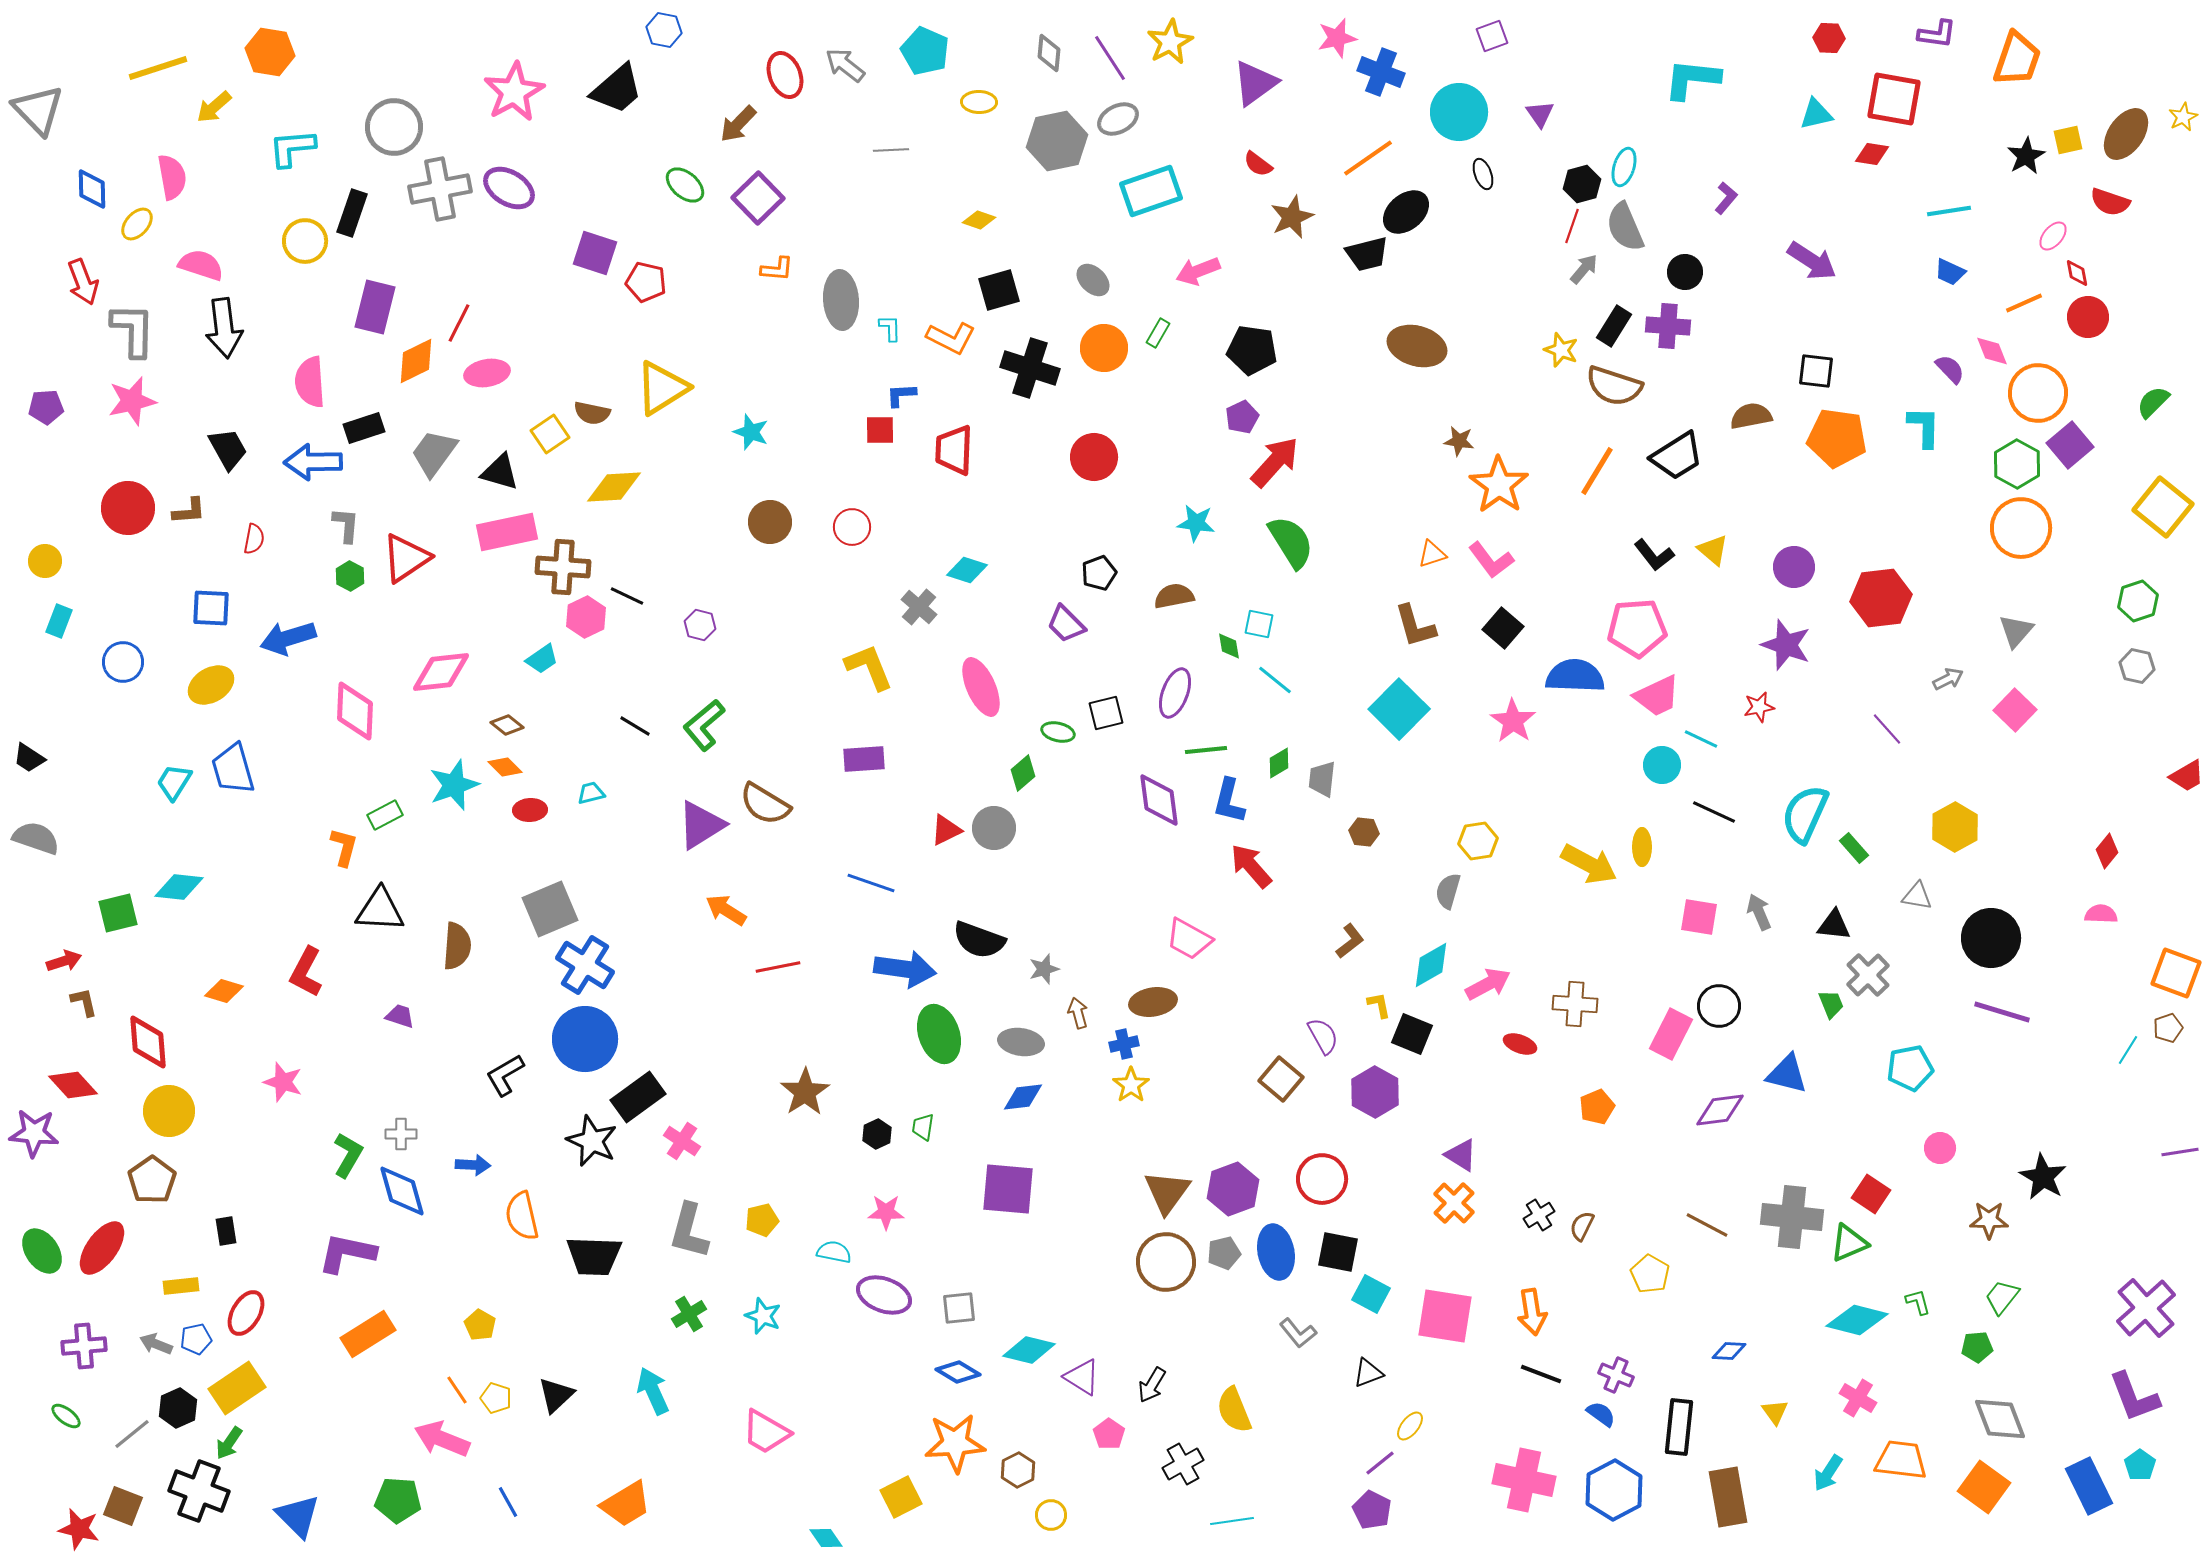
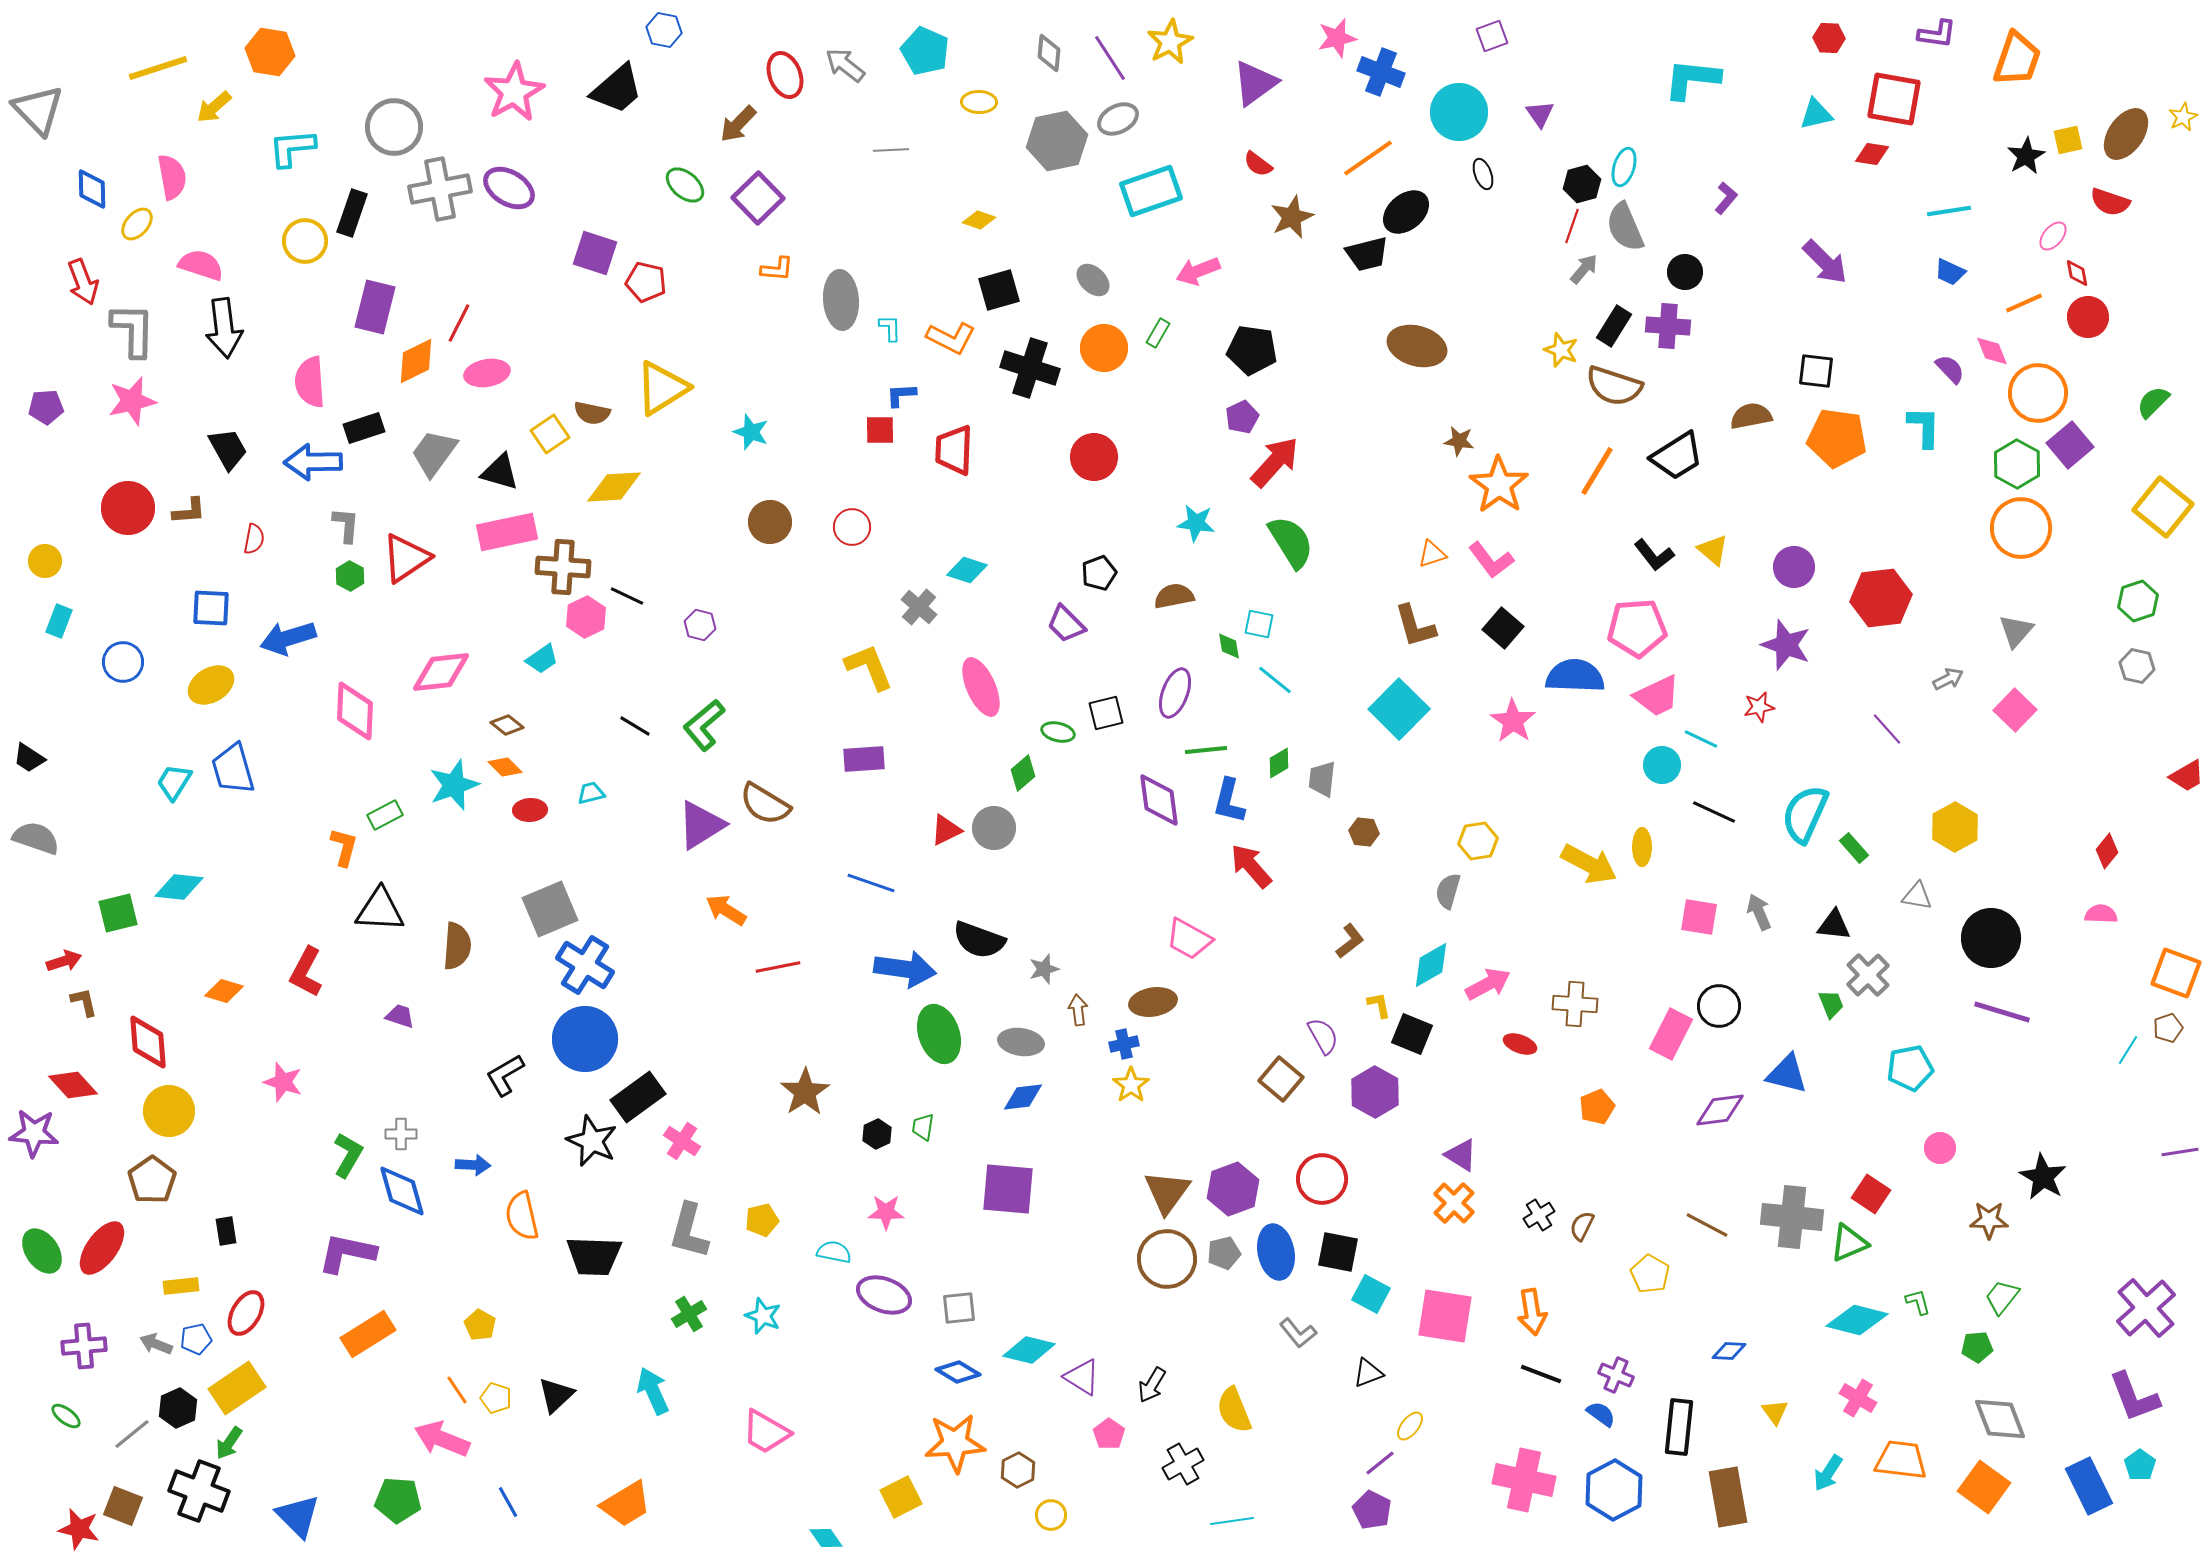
purple arrow at (1812, 261): moved 13 px right, 1 px down; rotated 12 degrees clockwise
brown arrow at (1078, 1013): moved 3 px up; rotated 8 degrees clockwise
brown circle at (1166, 1262): moved 1 px right, 3 px up
